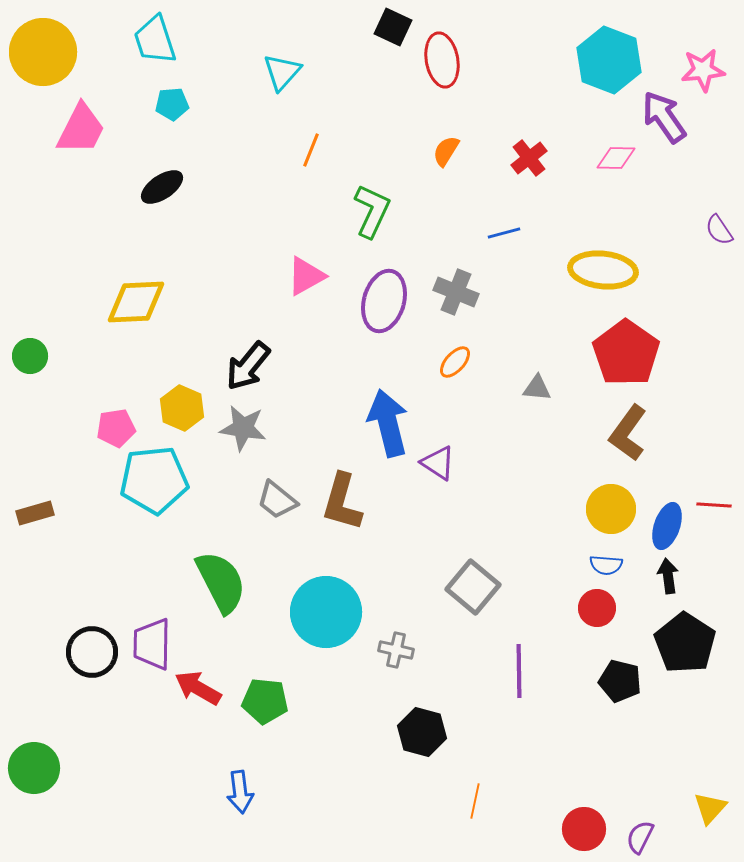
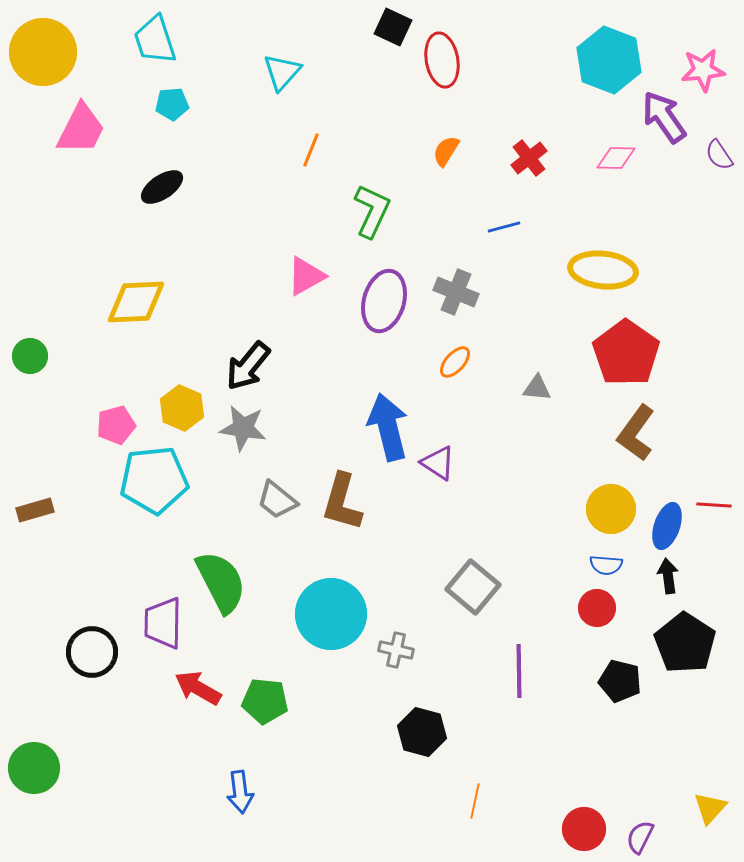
purple semicircle at (719, 230): moved 75 px up
blue line at (504, 233): moved 6 px up
blue arrow at (388, 423): moved 4 px down
pink pentagon at (116, 428): moved 3 px up; rotated 6 degrees counterclockwise
brown L-shape at (628, 433): moved 8 px right
brown rectangle at (35, 513): moved 3 px up
cyan circle at (326, 612): moved 5 px right, 2 px down
purple trapezoid at (152, 644): moved 11 px right, 21 px up
